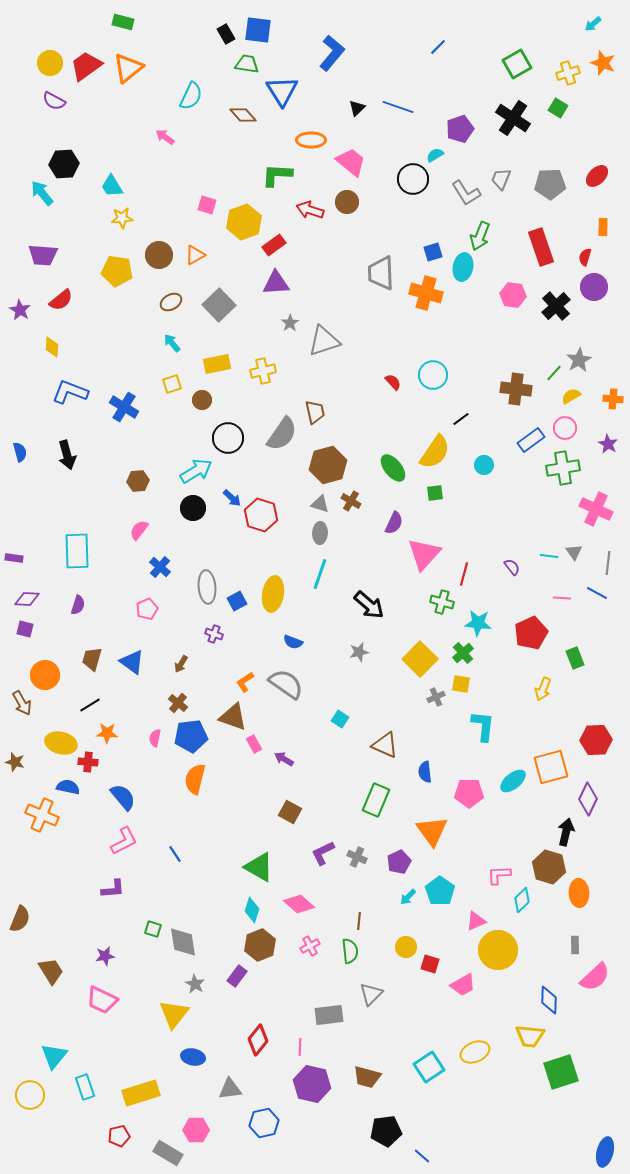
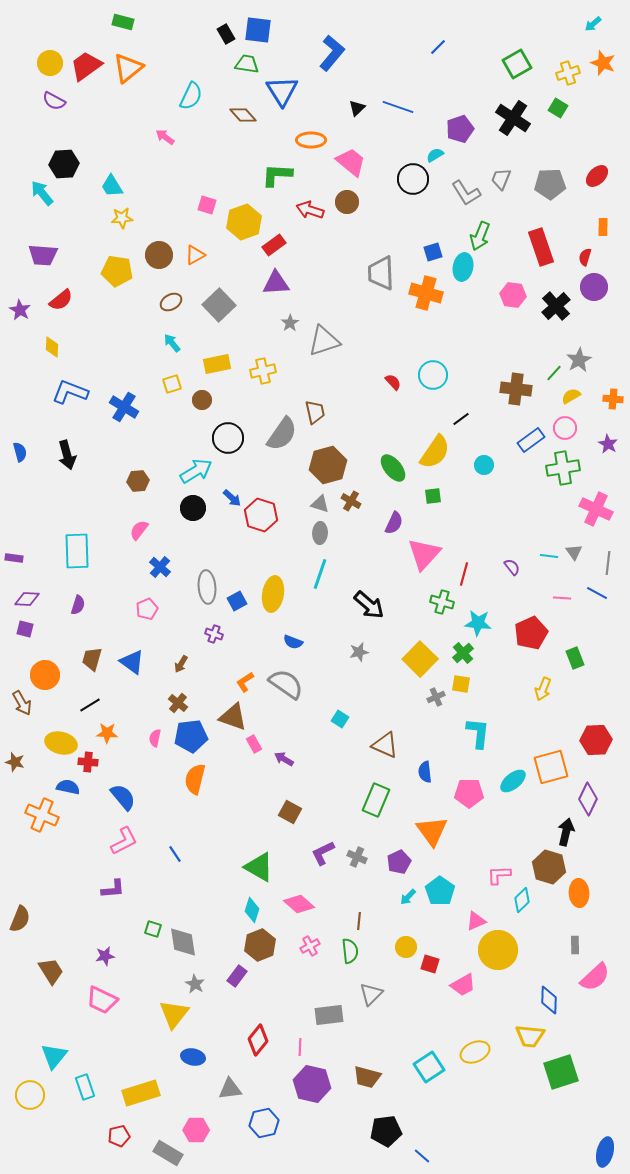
green square at (435, 493): moved 2 px left, 3 px down
cyan L-shape at (483, 726): moved 5 px left, 7 px down
